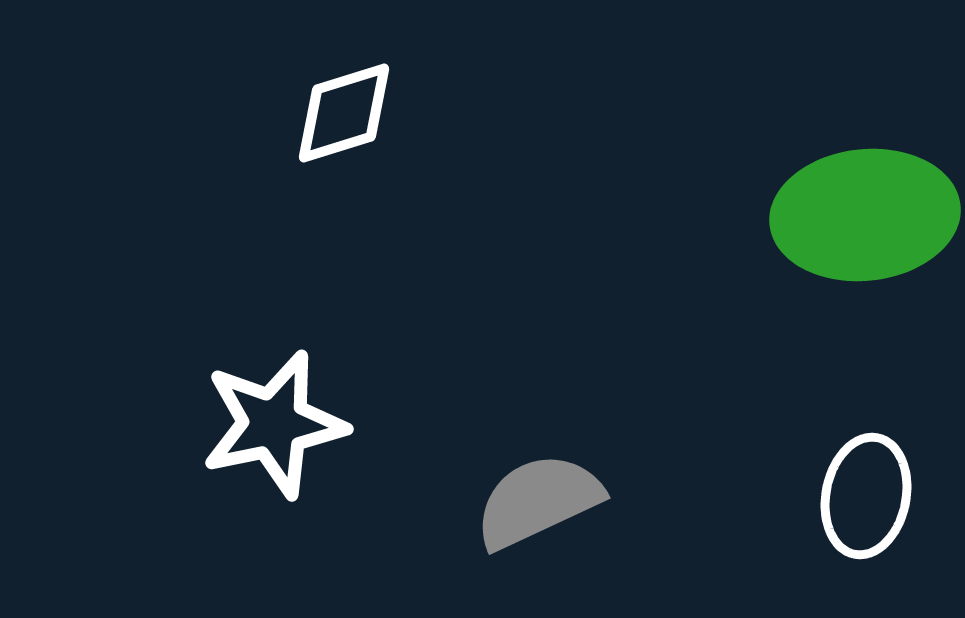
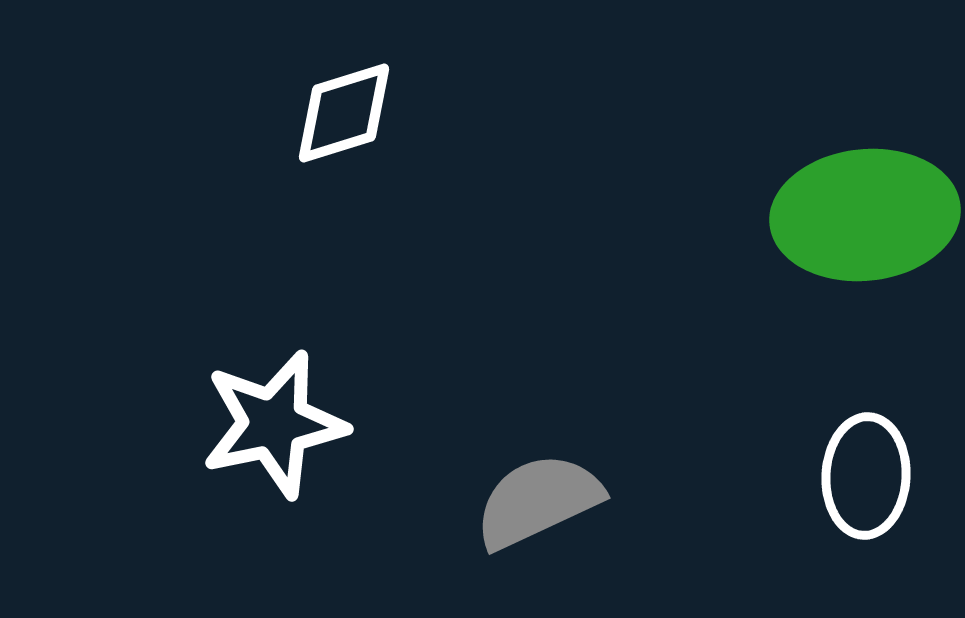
white ellipse: moved 20 px up; rotated 8 degrees counterclockwise
